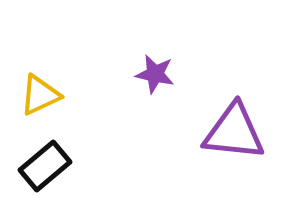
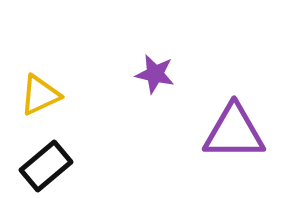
purple triangle: rotated 6 degrees counterclockwise
black rectangle: moved 1 px right
